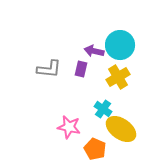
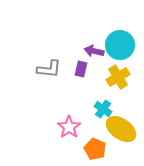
pink star: rotated 25 degrees clockwise
